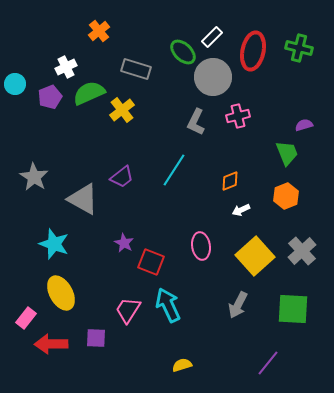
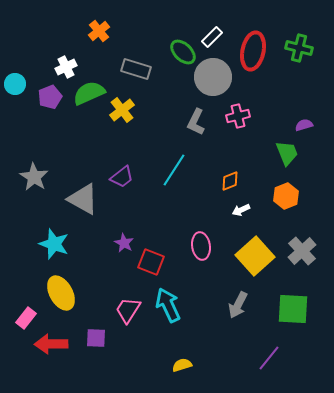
purple line: moved 1 px right, 5 px up
